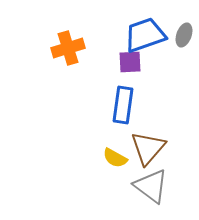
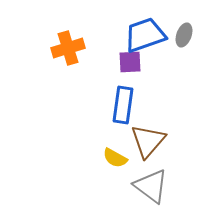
brown triangle: moved 7 px up
